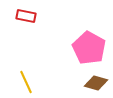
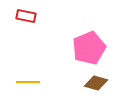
pink pentagon: rotated 20 degrees clockwise
yellow line: moved 2 px right; rotated 65 degrees counterclockwise
